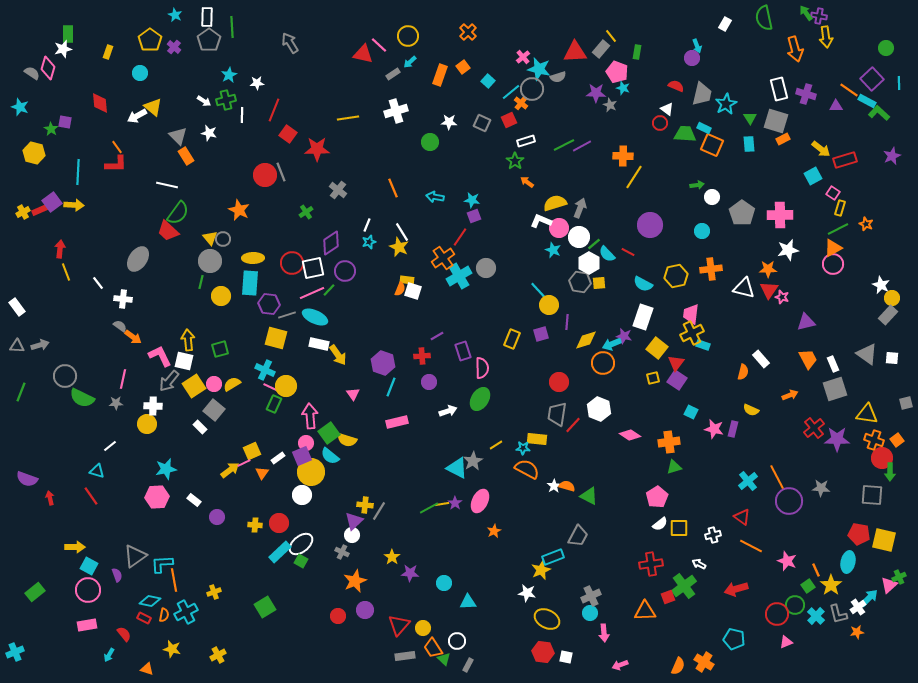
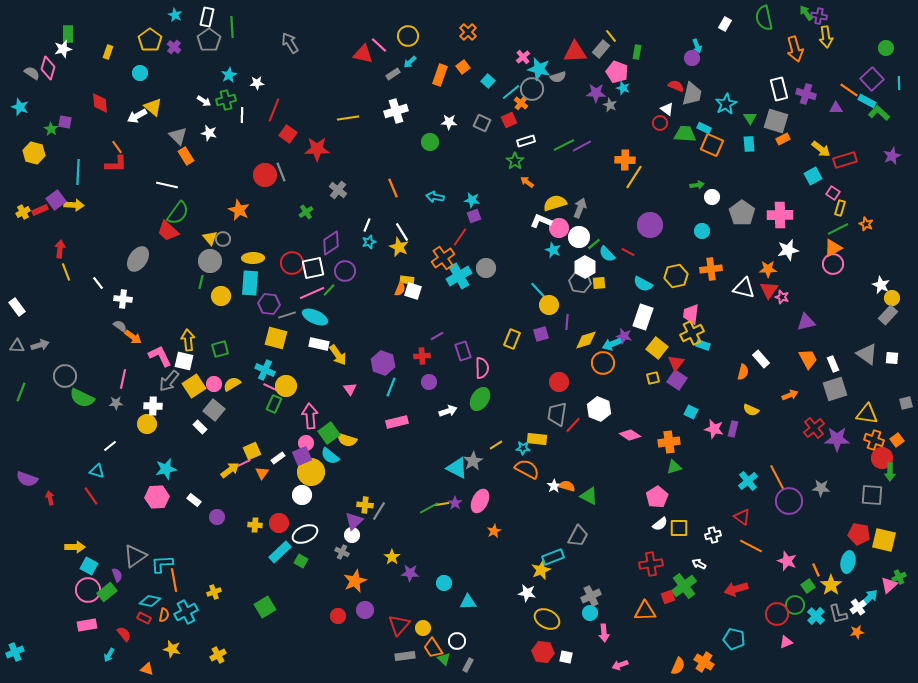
white rectangle at (207, 17): rotated 12 degrees clockwise
gray trapezoid at (702, 94): moved 10 px left
purple triangle at (836, 106): moved 2 px down
orange cross at (623, 156): moved 2 px right, 4 px down
purple square at (52, 202): moved 4 px right, 2 px up
white hexagon at (589, 263): moved 4 px left, 4 px down
pink triangle at (353, 394): moved 3 px left, 5 px up
white ellipse at (301, 544): moved 4 px right, 10 px up; rotated 15 degrees clockwise
green rectangle at (35, 592): moved 72 px right
